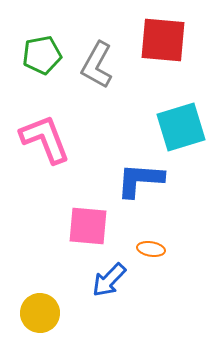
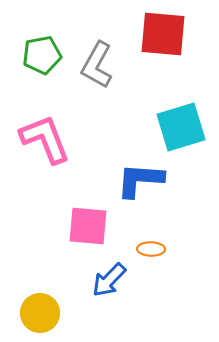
red square: moved 6 px up
orange ellipse: rotated 8 degrees counterclockwise
